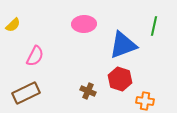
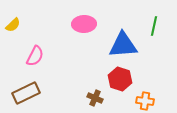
blue triangle: rotated 16 degrees clockwise
brown cross: moved 7 px right, 7 px down
